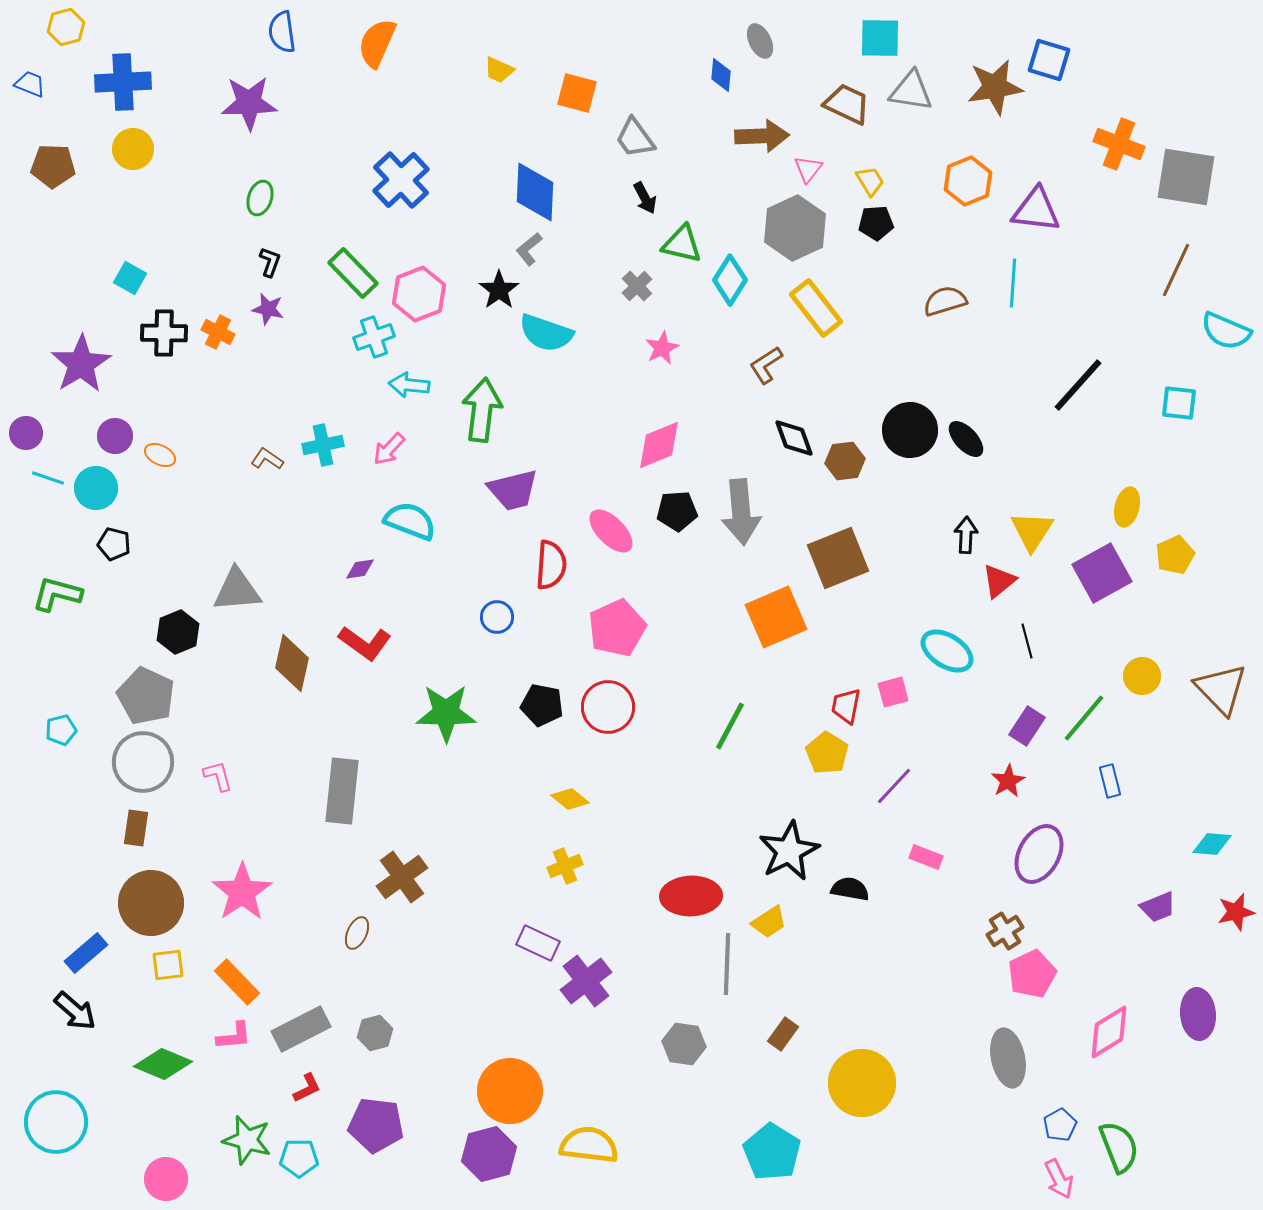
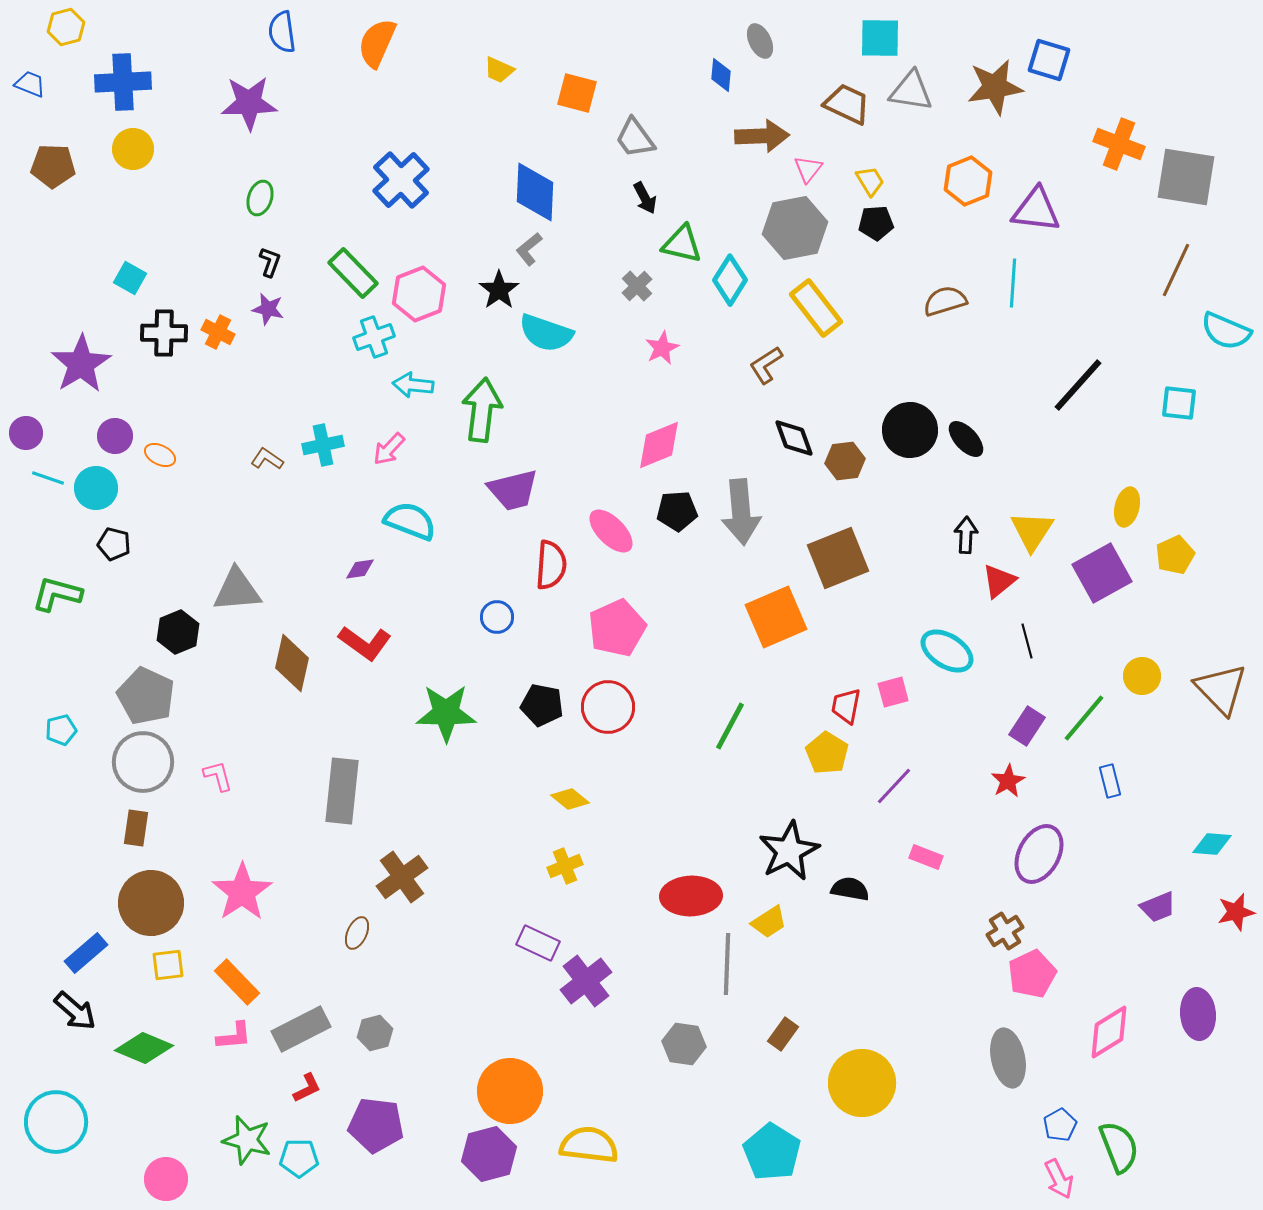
gray hexagon at (795, 228): rotated 14 degrees clockwise
cyan arrow at (409, 385): moved 4 px right
green diamond at (163, 1064): moved 19 px left, 16 px up
